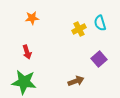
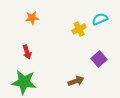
cyan semicircle: moved 4 px up; rotated 84 degrees clockwise
